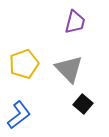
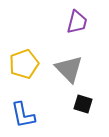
purple trapezoid: moved 2 px right
black square: rotated 24 degrees counterclockwise
blue L-shape: moved 4 px right; rotated 116 degrees clockwise
